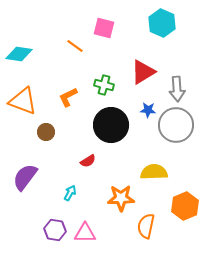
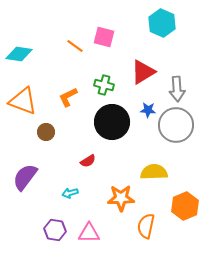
pink square: moved 9 px down
black circle: moved 1 px right, 3 px up
cyan arrow: rotated 133 degrees counterclockwise
pink triangle: moved 4 px right
